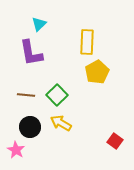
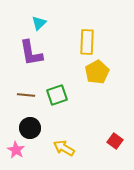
cyan triangle: moved 1 px up
green square: rotated 25 degrees clockwise
yellow arrow: moved 3 px right, 25 px down
black circle: moved 1 px down
